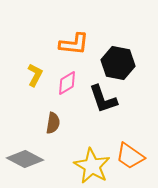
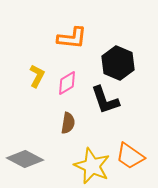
orange L-shape: moved 2 px left, 6 px up
black hexagon: rotated 12 degrees clockwise
yellow L-shape: moved 2 px right, 1 px down
black L-shape: moved 2 px right, 1 px down
brown semicircle: moved 15 px right
yellow star: rotated 6 degrees counterclockwise
